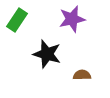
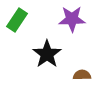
purple star: rotated 12 degrees clockwise
black star: rotated 20 degrees clockwise
